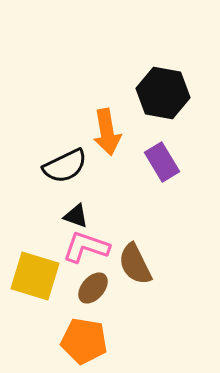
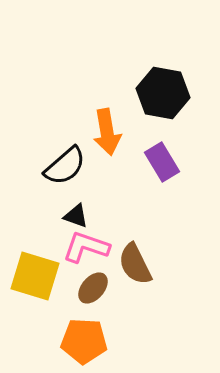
black semicircle: rotated 15 degrees counterclockwise
orange pentagon: rotated 6 degrees counterclockwise
